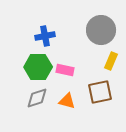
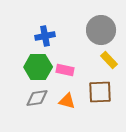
yellow rectangle: moved 2 px left, 1 px up; rotated 66 degrees counterclockwise
brown square: rotated 10 degrees clockwise
gray diamond: rotated 10 degrees clockwise
